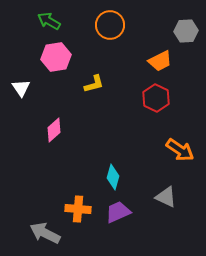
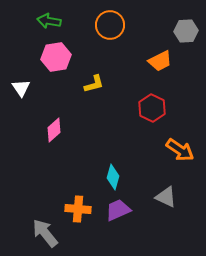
green arrow: rotated 20 degrees counterclockwise
red hexagon: moved 4 px left, 10 px down
purple trapezoid: moved 2 px up
gray arrow: rotated 24 degrees clockwise
